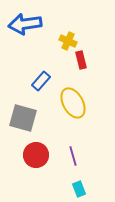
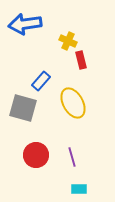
gray square: moved 10 px up
purple line: moved 1 px left, 1 px down
cyan rectangle: rotated 70 degrees counterclockwise
